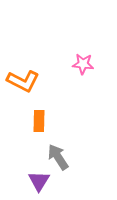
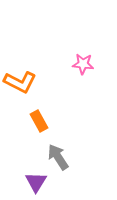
orange L-shape: moved 3 px left, 1 px down
orange rectangle: rotated 30 degrees counterclockwise
purple triangle: moved 3 px left, 1 px down
